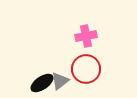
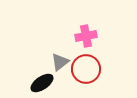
gray triangle: moved 19 px up
